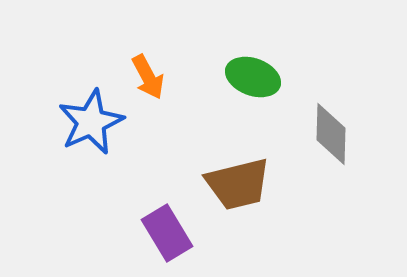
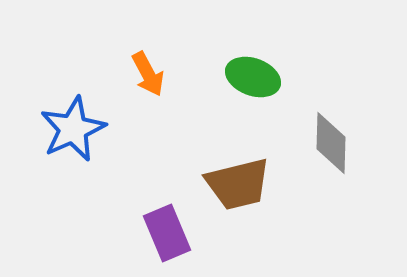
orange arrow: moved 3 px up
blue star: moved 18 px left, 7 px down
gray diamond: moved 9 px down
purple rectangle: rotated 8 degrees clockwise
